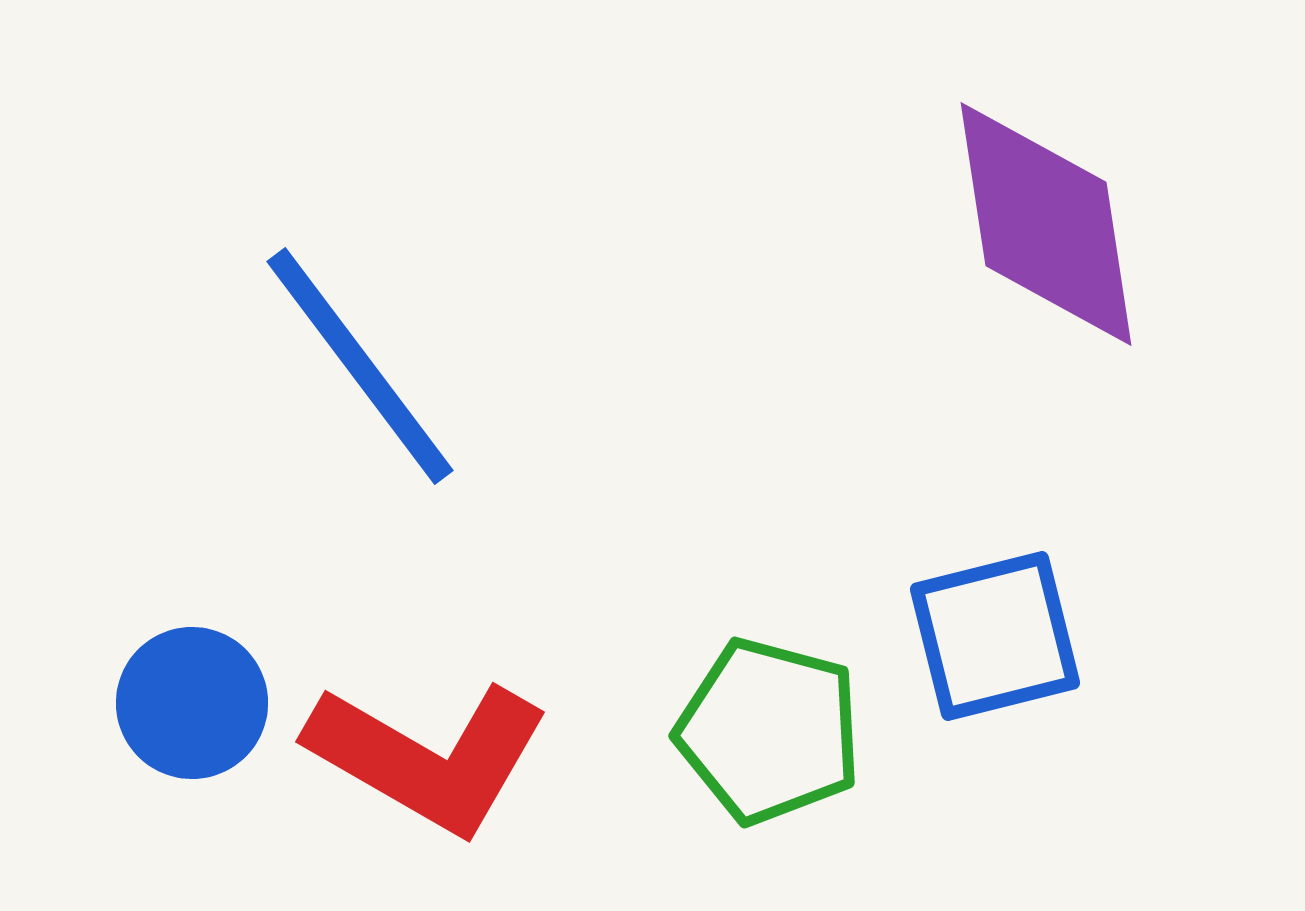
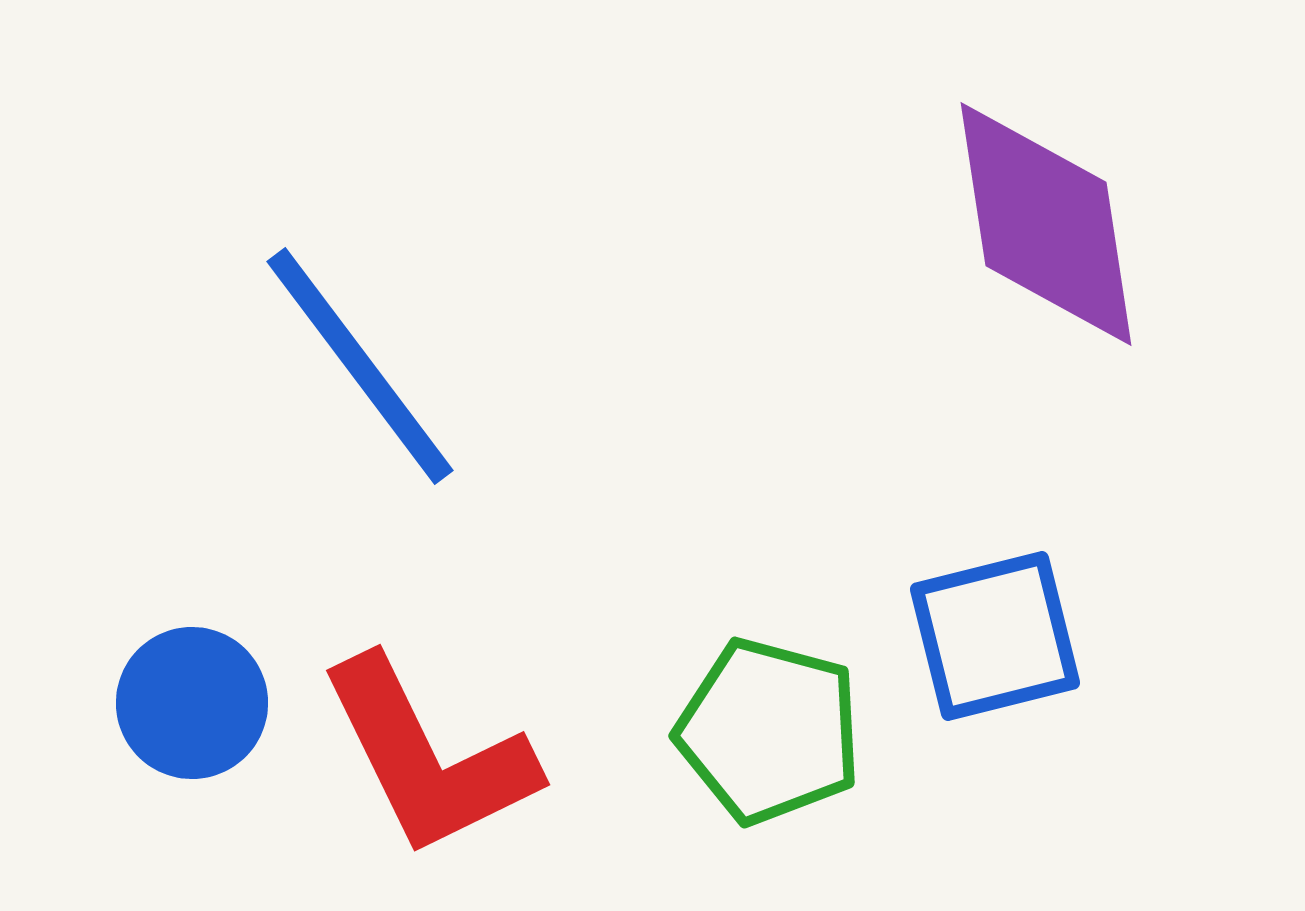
red L-shape: rotated 34 degrees clockwise
